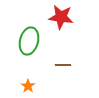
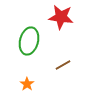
brown line: rotated 28 degrees counterclockwise
orange star: moved 1 px left, 2 px up
